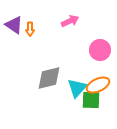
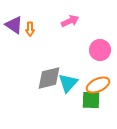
cyan triangle: moved 9 px left, 5 px up
